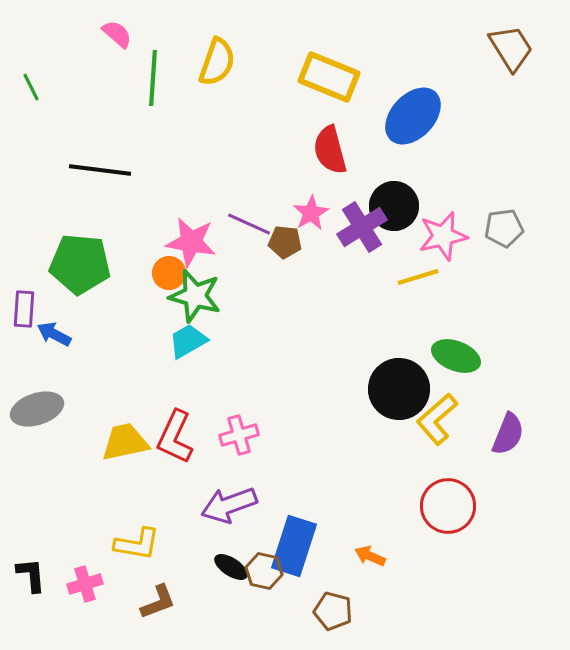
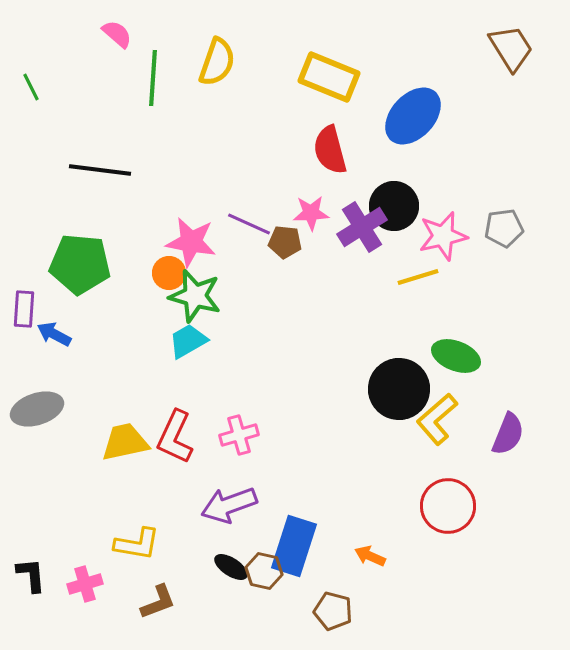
pink star at (311, 213): rotated 27 degrees clockwise
